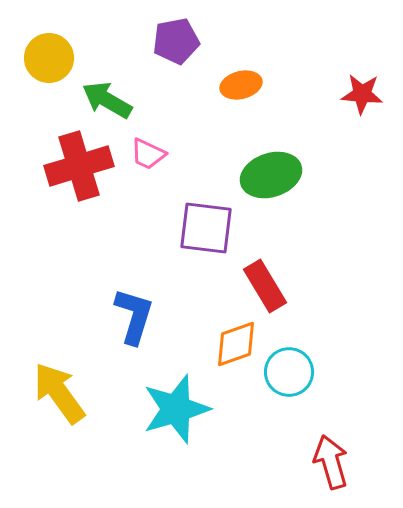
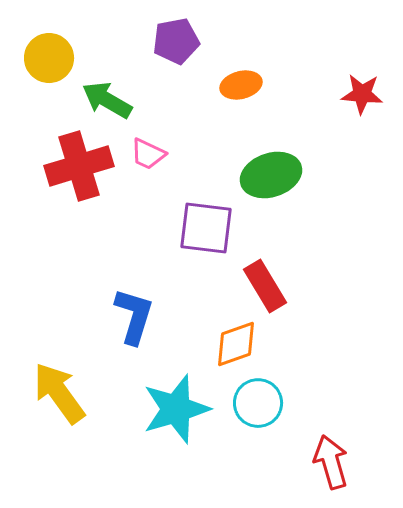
cyan circle: moved 31 px left, 31 px down
